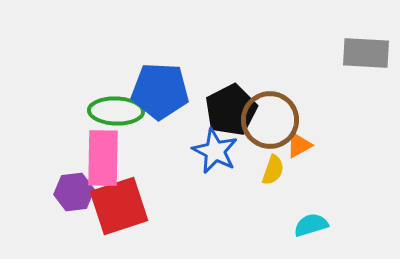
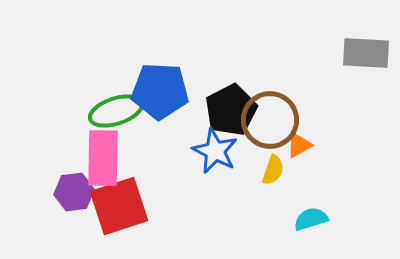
green ellipse: rotated 20 degrees counterclockwise
cyan semicircle: moved 6 px up
